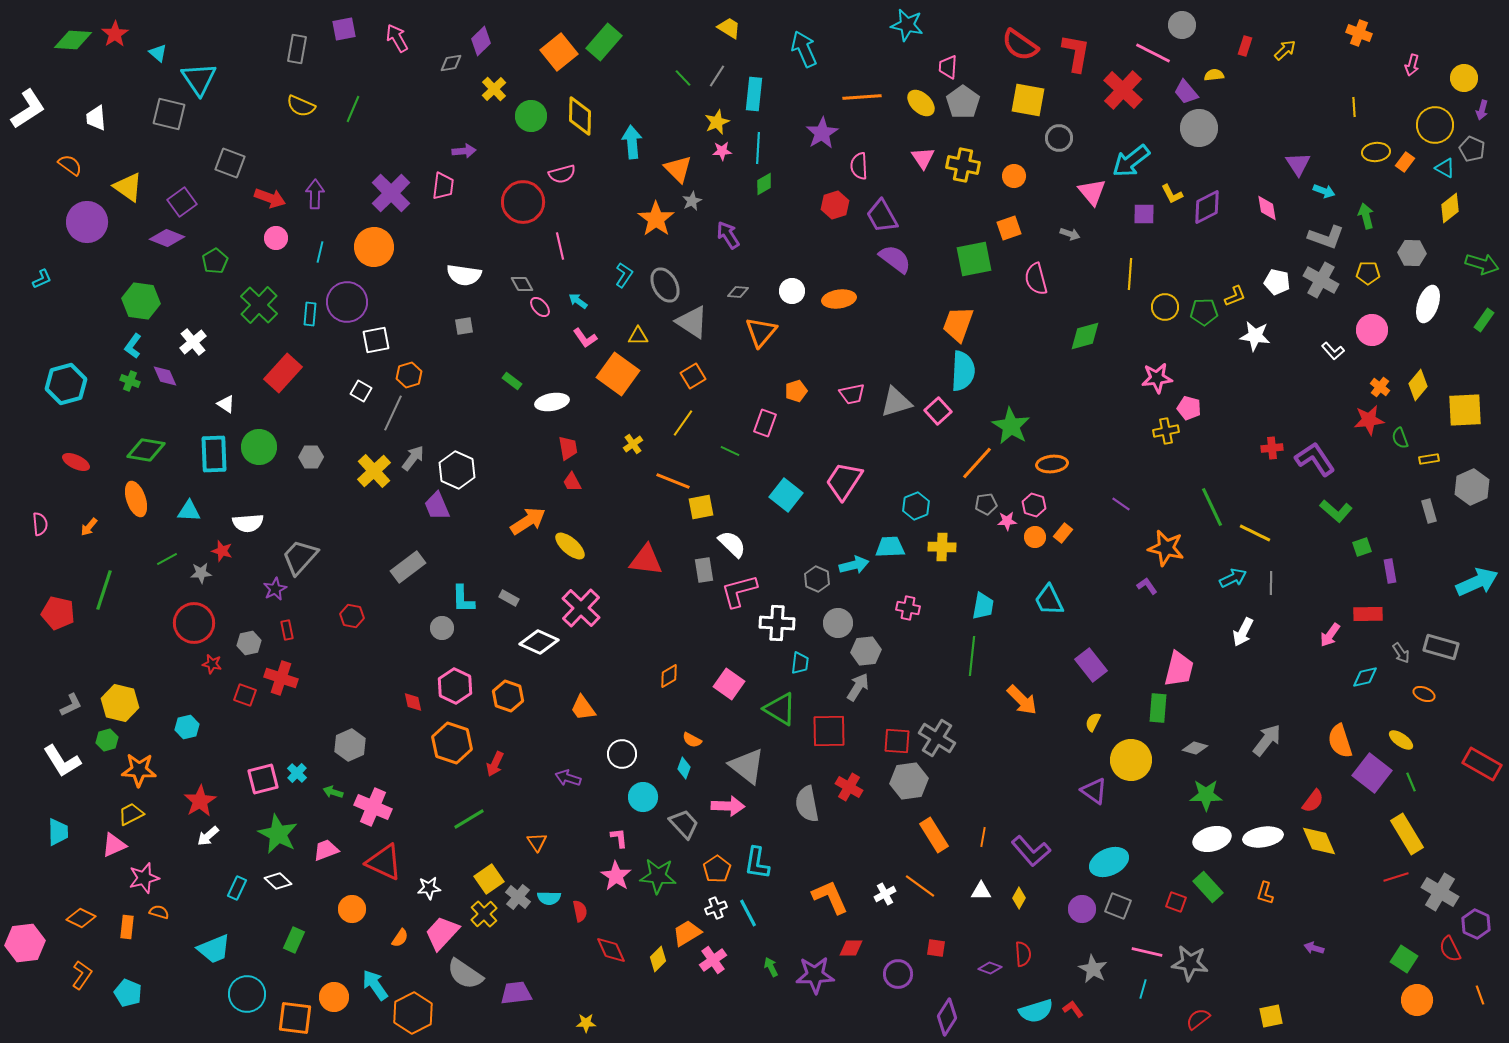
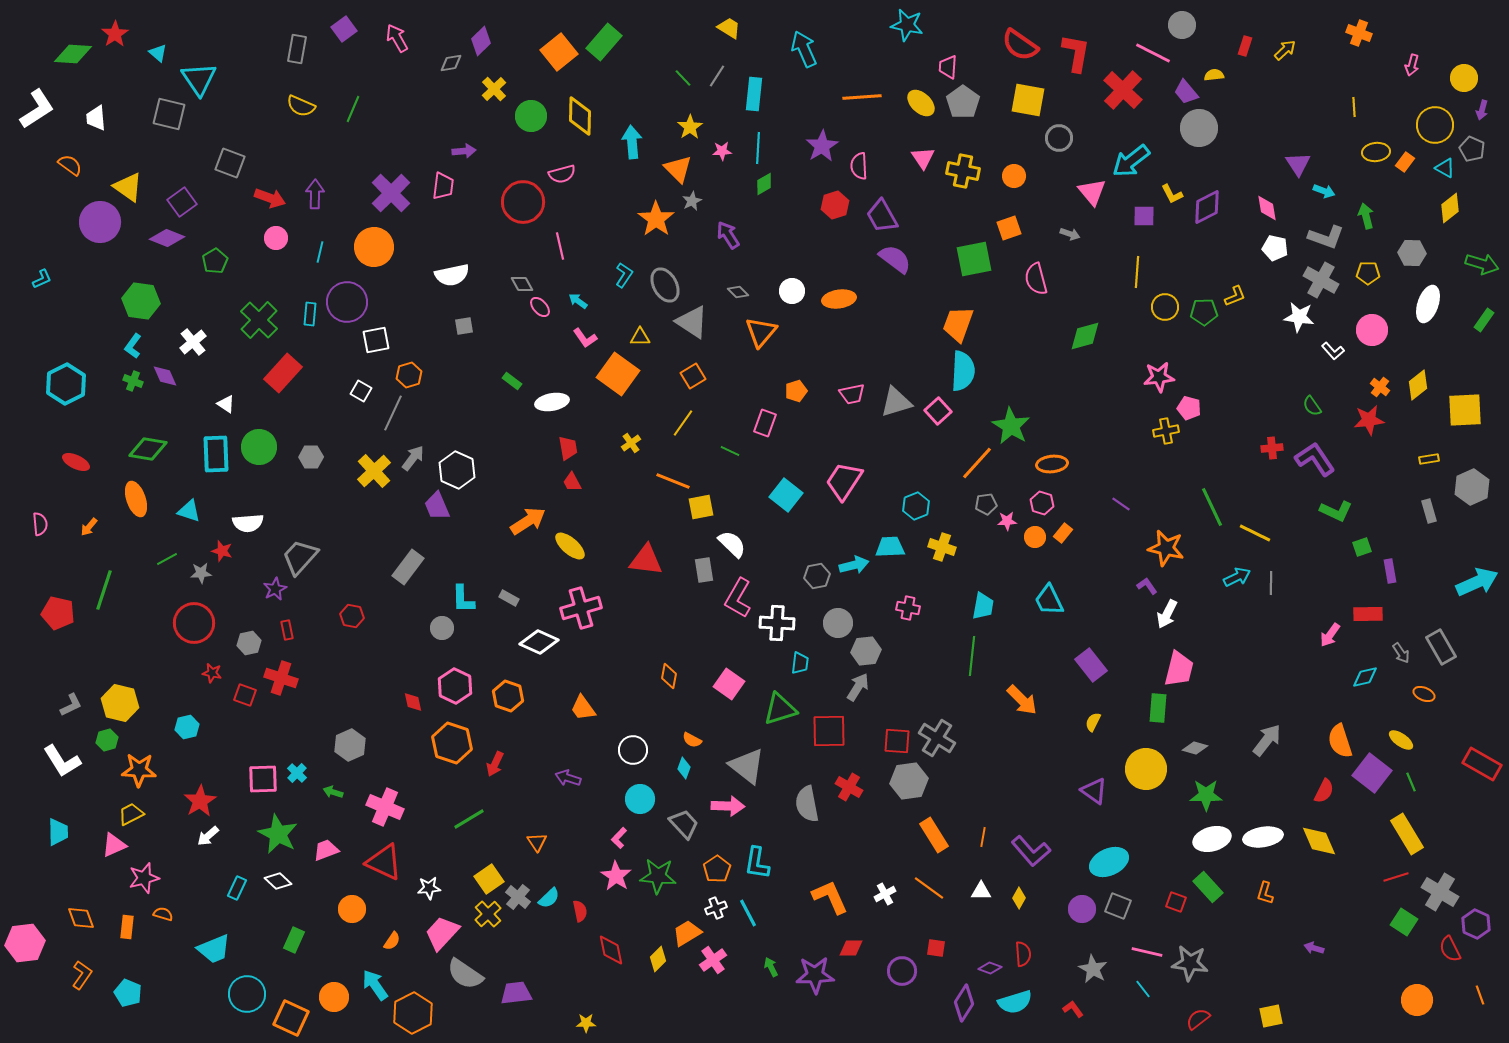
purple square at (344, 29): rotated 25 degrees counterclockwise
green diamond at (73, 40): moved 14 px down
white L-shape at (28, 109): moved 9 px right
yellow star at (717, 122): moved 27 px left, 5 px down; rotated 10 degrees counterclockwise
purple star at (822, 133): moved 13 px down
yellow cross at (963, 165): moved 6 px down
purple square at (1144, 214): moved 2 px down
purple circle at (87, 222): moved 13 px right
yellow line at (1130, 274): moved 7 px right, 2 px up
white semicircle at (464, 275): moved 12 px left; rotated 20 degrees counterclockwise
white pentagon at (1277, 282): moved 2 px left, 34 px up
gray diamond at (738, 292): rotated 40 degrees clockwise
green cross at (259, 305): moved 15 px down
yellow triangle at (638, 336): moved 2 px right, 1 px down
white star at (1255, 336): moved 44 px right, 19 px up
pink star at (1157, 378): moved 2 px right, 1 px up
green cross at (130, 381): moved 3 px right
cyan hexagon at (66, 384): rotated 12 degrees counterclockwise
yellow diamond at (1418, 385): rotated 12 degrees clockwise
green semicircle at (1400, 438): moved 88 px left, 32 px up; rotated 15 degrees counterclockwise
yellow cross at (633, 444): moved 2 px left, 1 px up
green diamond at (146, 450): moved 2 px right, 1 px up
cyan rectangle at (214, 454): moved 2 px right
pink hexagon at (1034, 505): moved 8 px right, 2 px up
cyan triangle at (189, 511): rotated 15 degrees clockwise
green L-shape at (1336, 511): rotated 16 degrees counterclockwise
yellow cross at (942, 547): rotated 16 degrees clockwise
gray rectangle at (408, 567): rotated 16 degrees counterclockwise
cyan arrow at (1233, 578): moved 4 px right, 1 px up
gray hexagon at (817, 579): moved 3 px up; rotated 25 degrees clockwise
pink L-shape at (739, 591): moved 1 px left, 7 px down; rotated 45 degrees counterclockwise
pink cross at (581, 608): rotated 30 degrees clockwise
white arrow at (1243, 632): moved 76 px left, 18 px up
gray rectangle at (1441, 647): rotated 44 degrees clockwise
red star at (212, 664): moved 9 px down
orange diamond at (669, 676): rotated 50 degrees counterclockwise
green triangle at (780, 709): rotated 48 degrees counterclockwise
white circle at (622, 754): moved 11 px right, 4 px up
yellow circle at (1131, 760): moved 15 px right, 9 px down
pink square at (263, 779): rotated 12 degrees clockwise
cyan circle at (643, 797): moved 3 px left, 2 px down
red semicircle at (1313, 801): moved 11 px right, 10 px up; rotated 10 degrees counterclockwise
pink cross at (373, 807): moved 12 px right
pink L-shape at (619, 838): rotated 130 degrees counterclockwise
orange line at (920, 886): moved 9 px right, 2 px down
cyan semicircle at (549, 898): rotated 45 degrees counterclockwise
orange semicircle at (159, 912): moved 4 px right, 2 px down
yellow cross at (484, 914): moved 4 px right
orange diamond at (81, 918): rotated 44 degrees clockwise
orange semicircle at (400, 938): moved 8 px left, 3 px down
red diamond at (611, 950): rotated 12 degrees clockwise
green square at (1404, 959): moved 37 px up
purple circle at (898, 974): moved 4 px right, 3 px up
cyan line at (1143, 989): rotated 54 degrees counterclockwise
cyan semicircle at (1036, 1011): moved 21 px left, 9 px up
purple diamond at (947, 1017): moved 17 px right, 14 px up
orange square at (295, 1018): moved 4 px left; rotated 18 degrees clockwise
